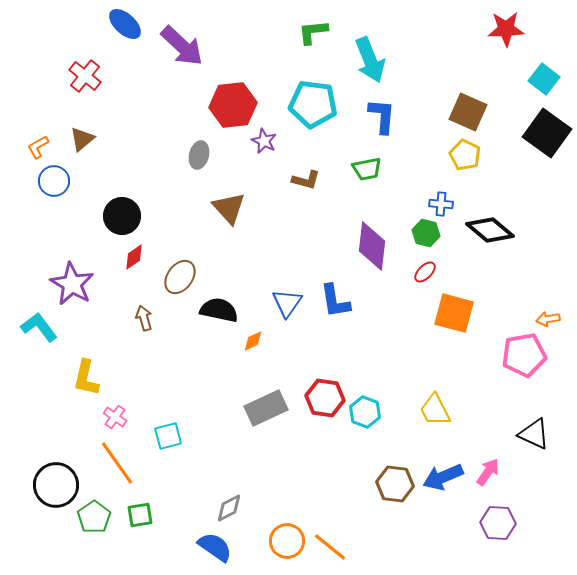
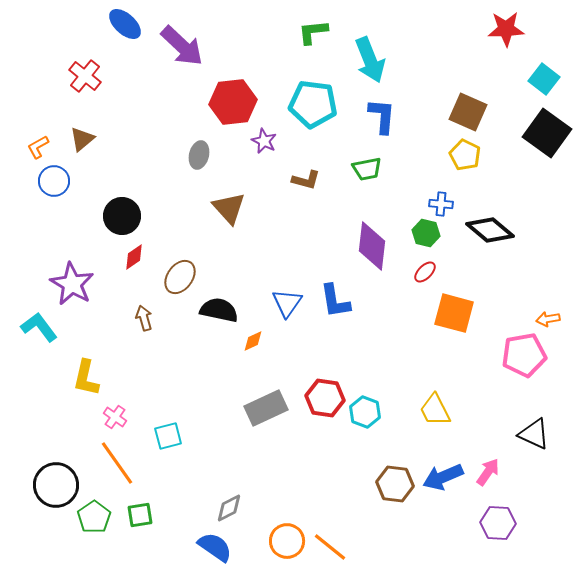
red hexagon at (233, 105): moved 3 px up
